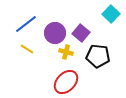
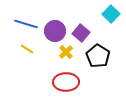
blue line: rotated 55 degrees clockwise
purple circle: moved 2 px up
yellow cross: rotated 32 degrees clockwise
black pentagon: rotated 25 degrees clockwise
red ellipse: rotated 45 degrees clockwise
